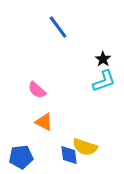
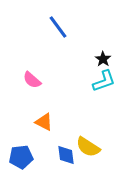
pink semicircle: moved 5 px left, 10 px up
yellow semicircle: moved 3 px right; rotated 15 degrees clockwise
blue diamond: moved 3 px left
